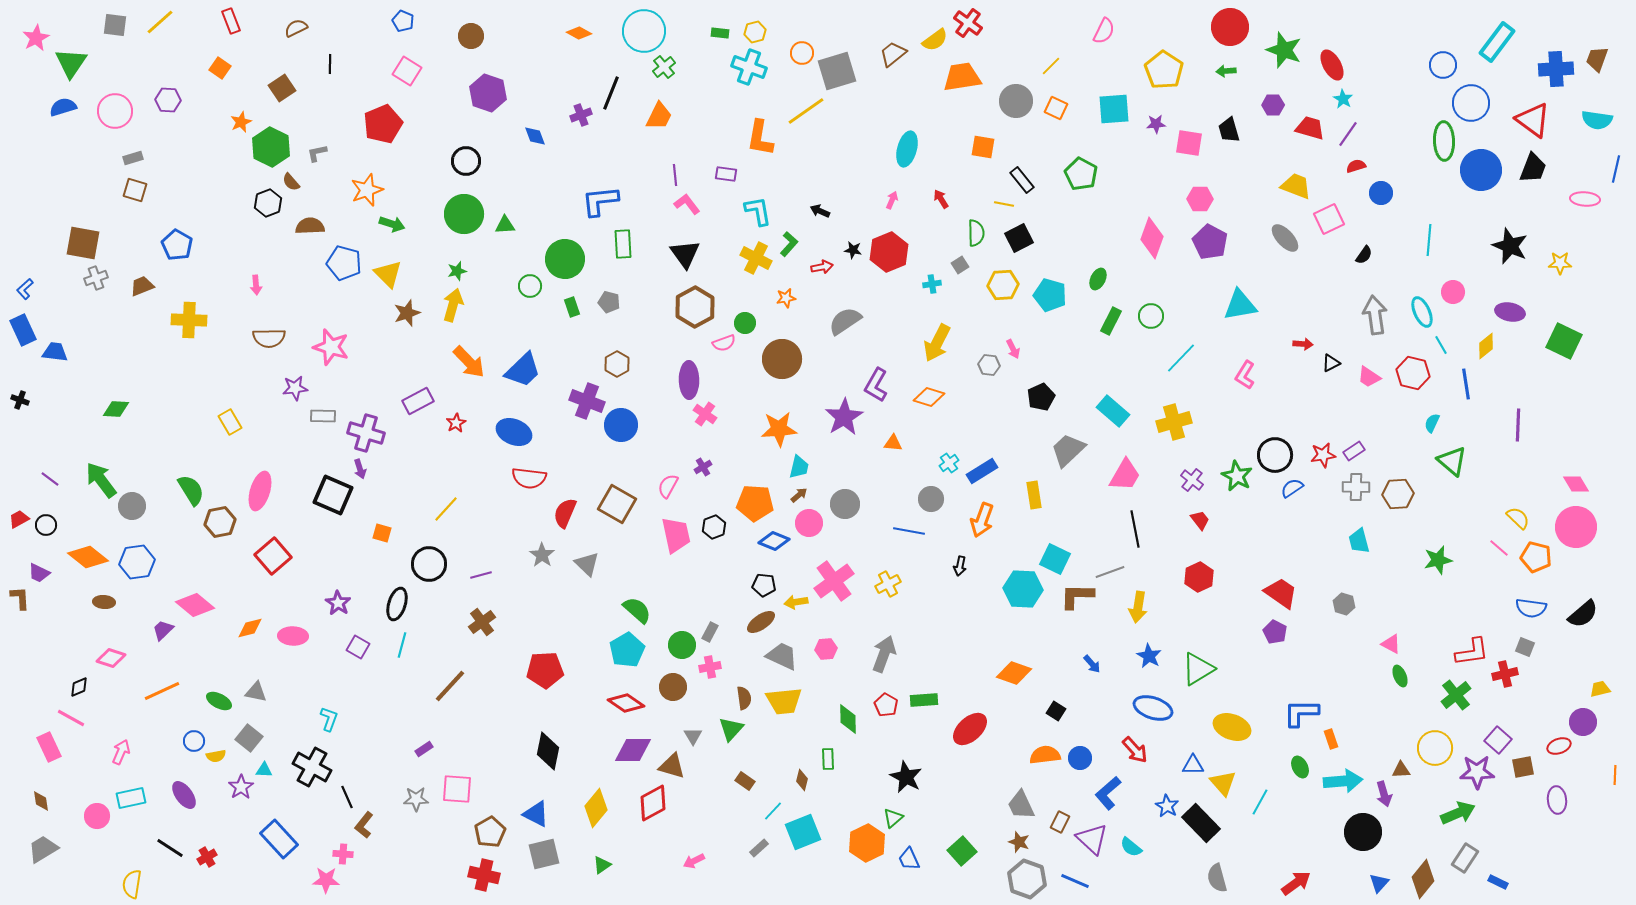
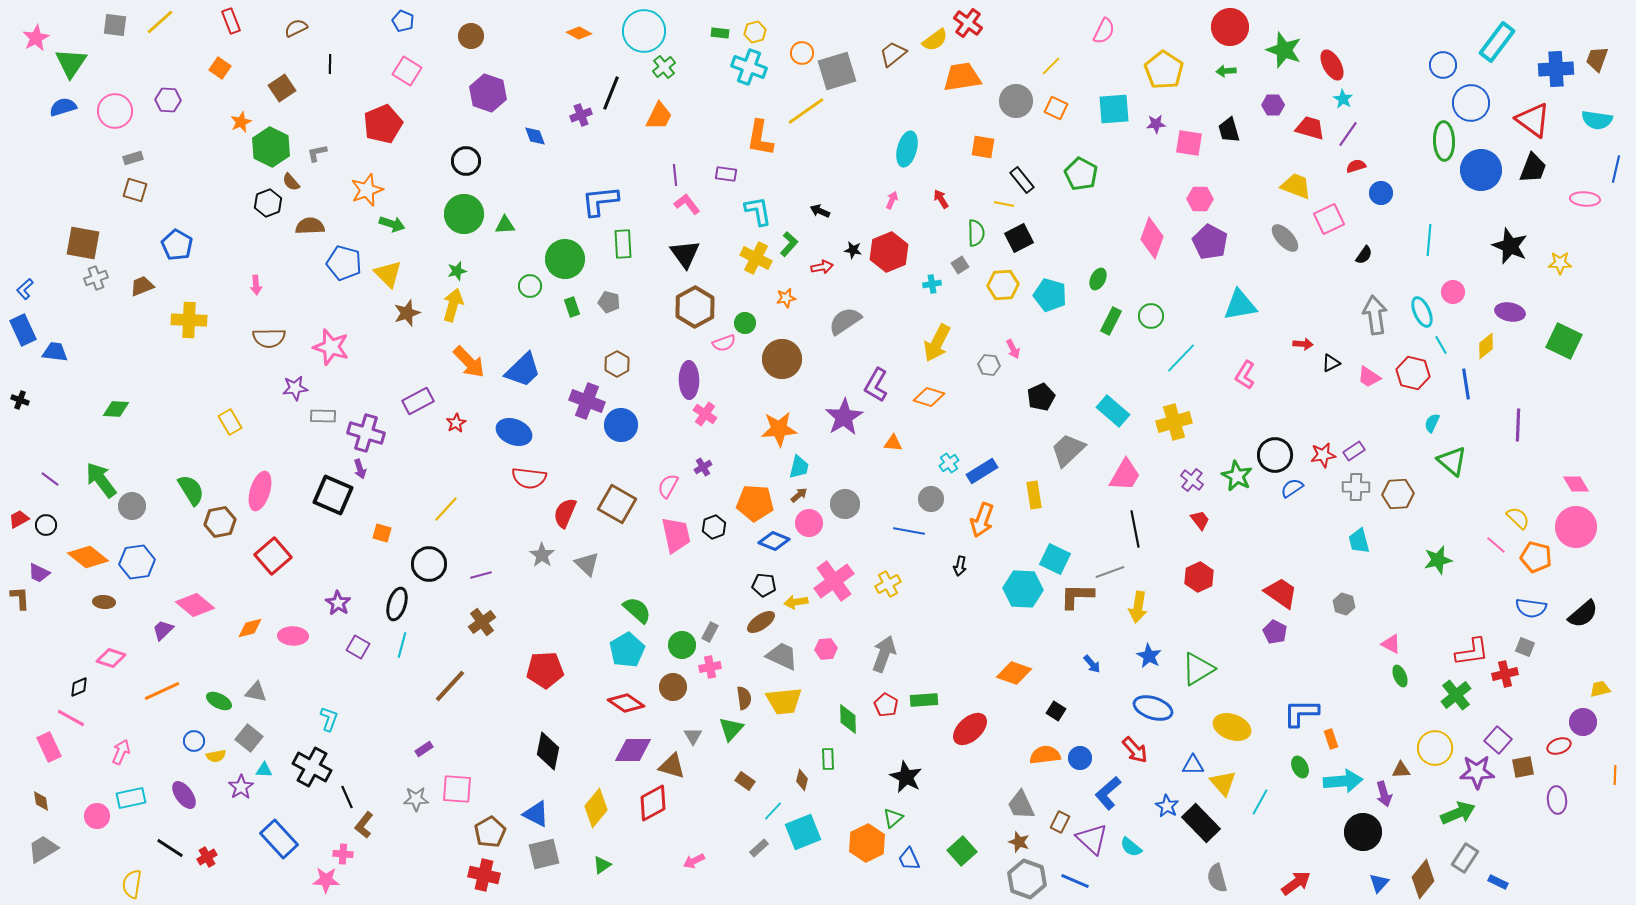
pink line at (1499, 548): moved 3 px left, 3 px up
